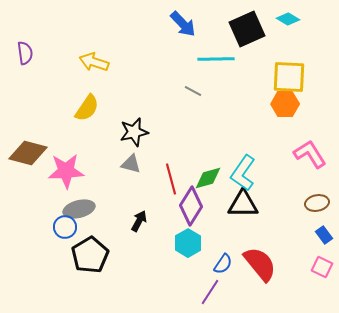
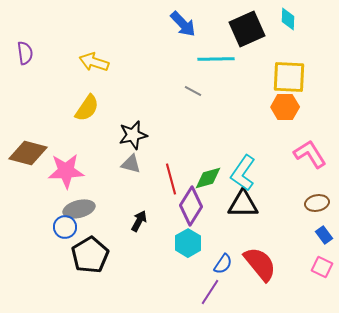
cyan diamond: rotated 60 degrees clockwise
orange hexagon: moved 3 px down
black star: moved 1 px left, 3 px down
